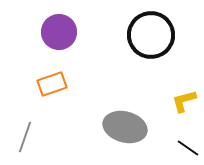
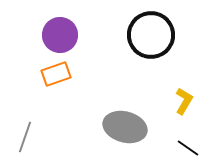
purple circle: moved 1 px right, 3 px down
orange rectangle: moved 4 px right, 10 px up
yellow L-shape: rotated 136 degrees clockwise
